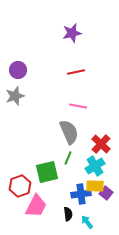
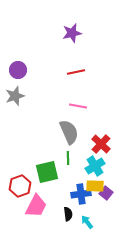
green line: rotated 24 degrees counterclockwise
